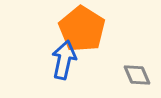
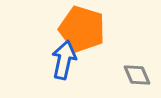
orange pentagon: rotated 15 degrees counterclockwise
